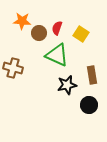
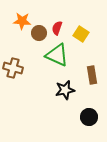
black star: moved 2 px left, 5 px down
black circle: moved 12 px down
